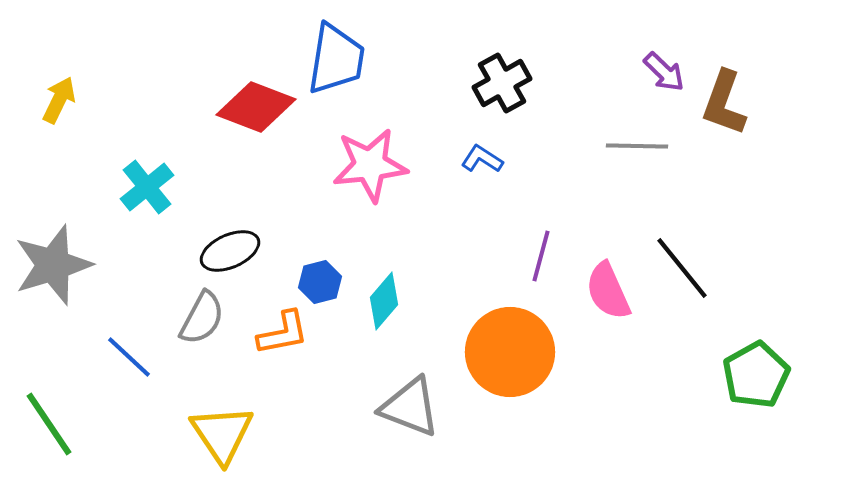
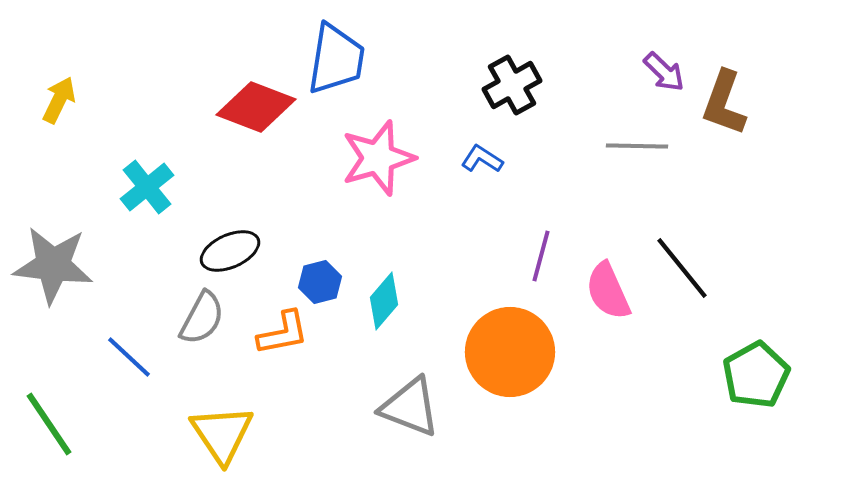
black cross: moved 10 px right, 2 px down
pink star: moved 8 px right, 7 px up; rotated 10 degrees counterclockwise
gray star: rotated 24 degrees clockwise
